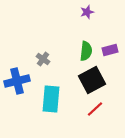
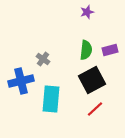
green semicircle: moved 1 px up
blue cross: moved 4 px right
